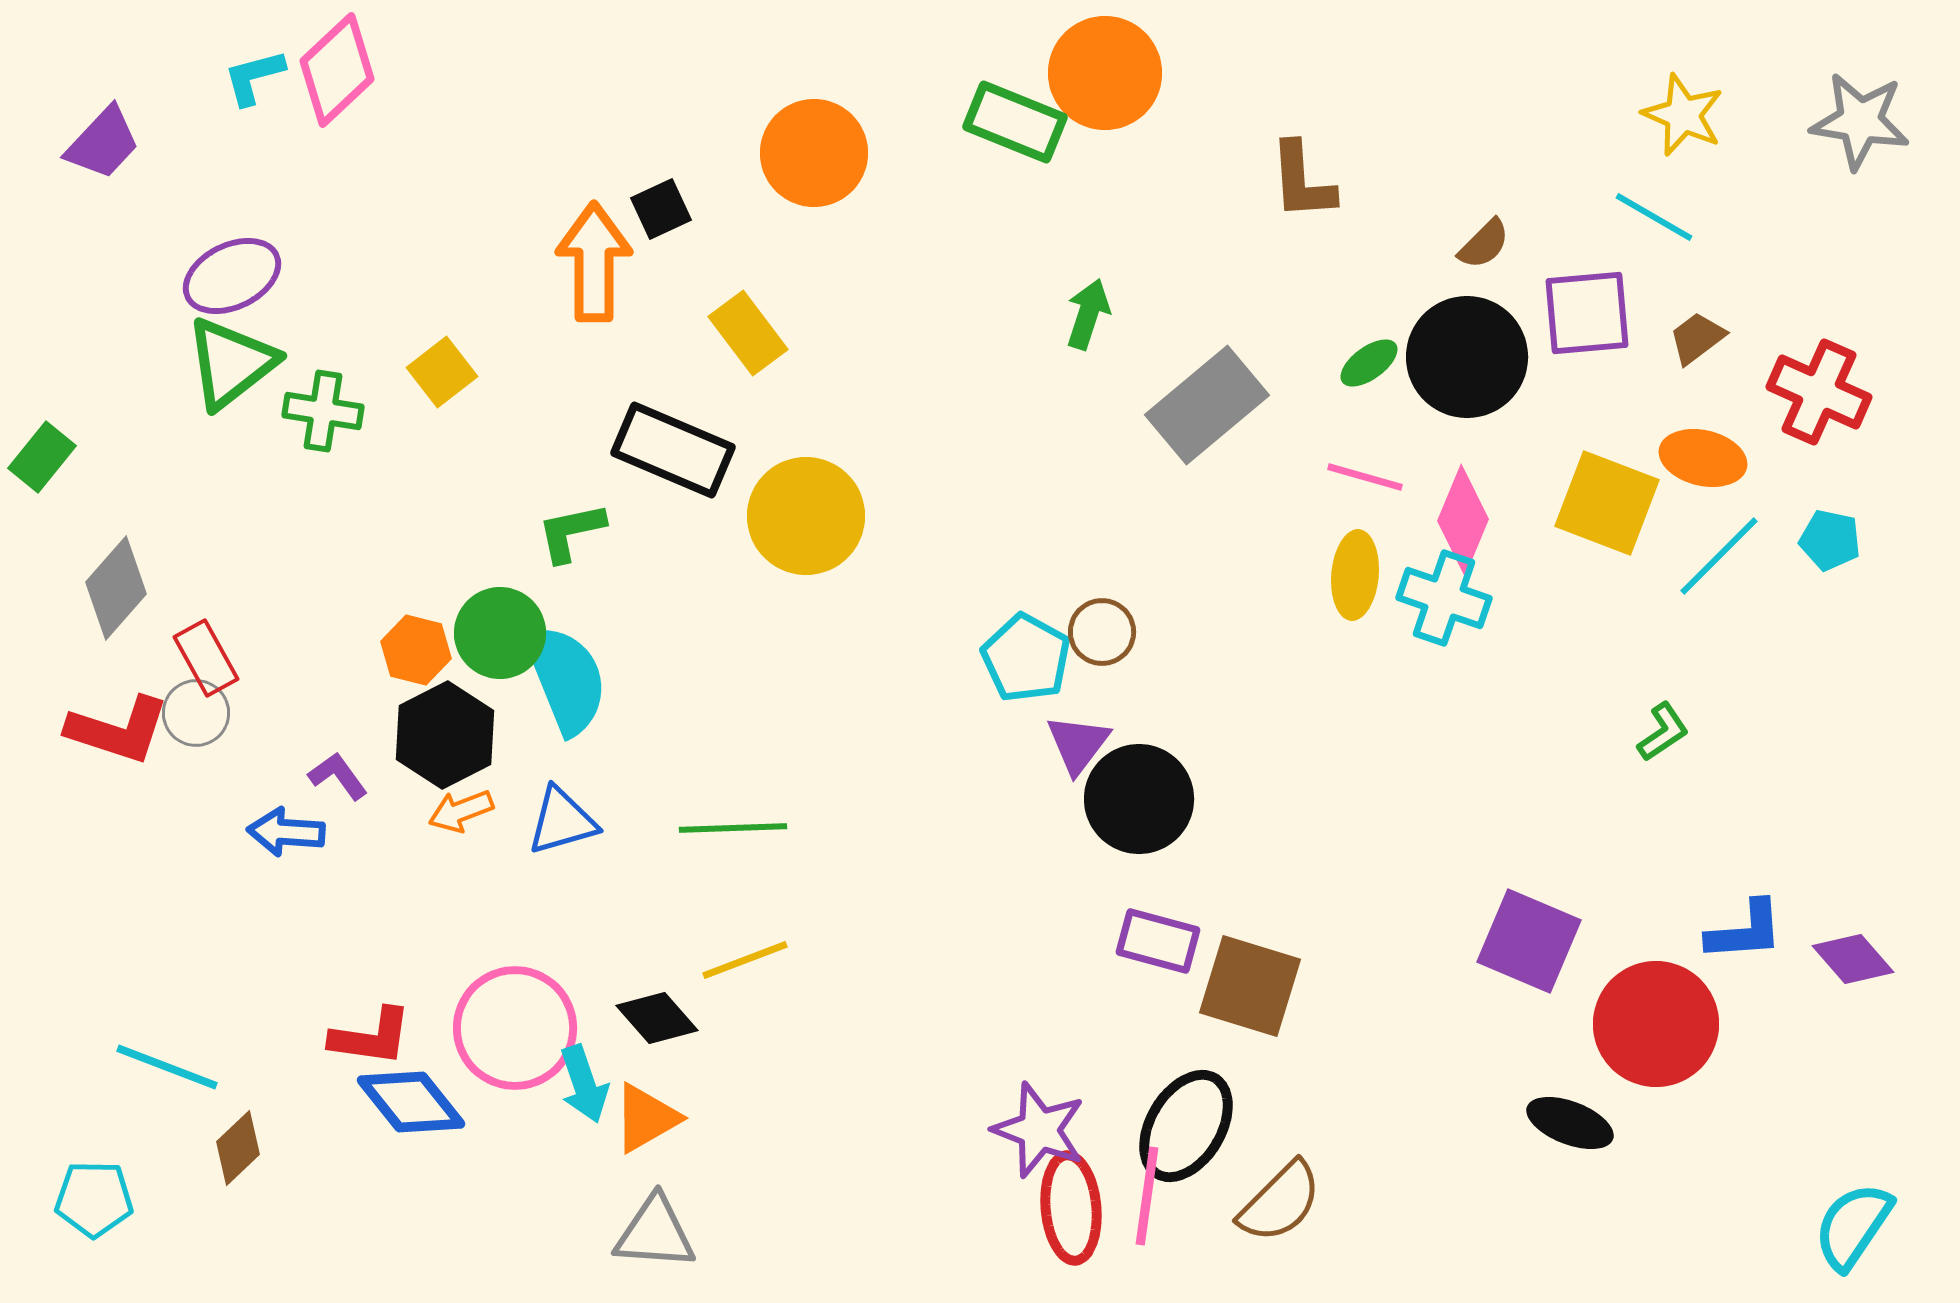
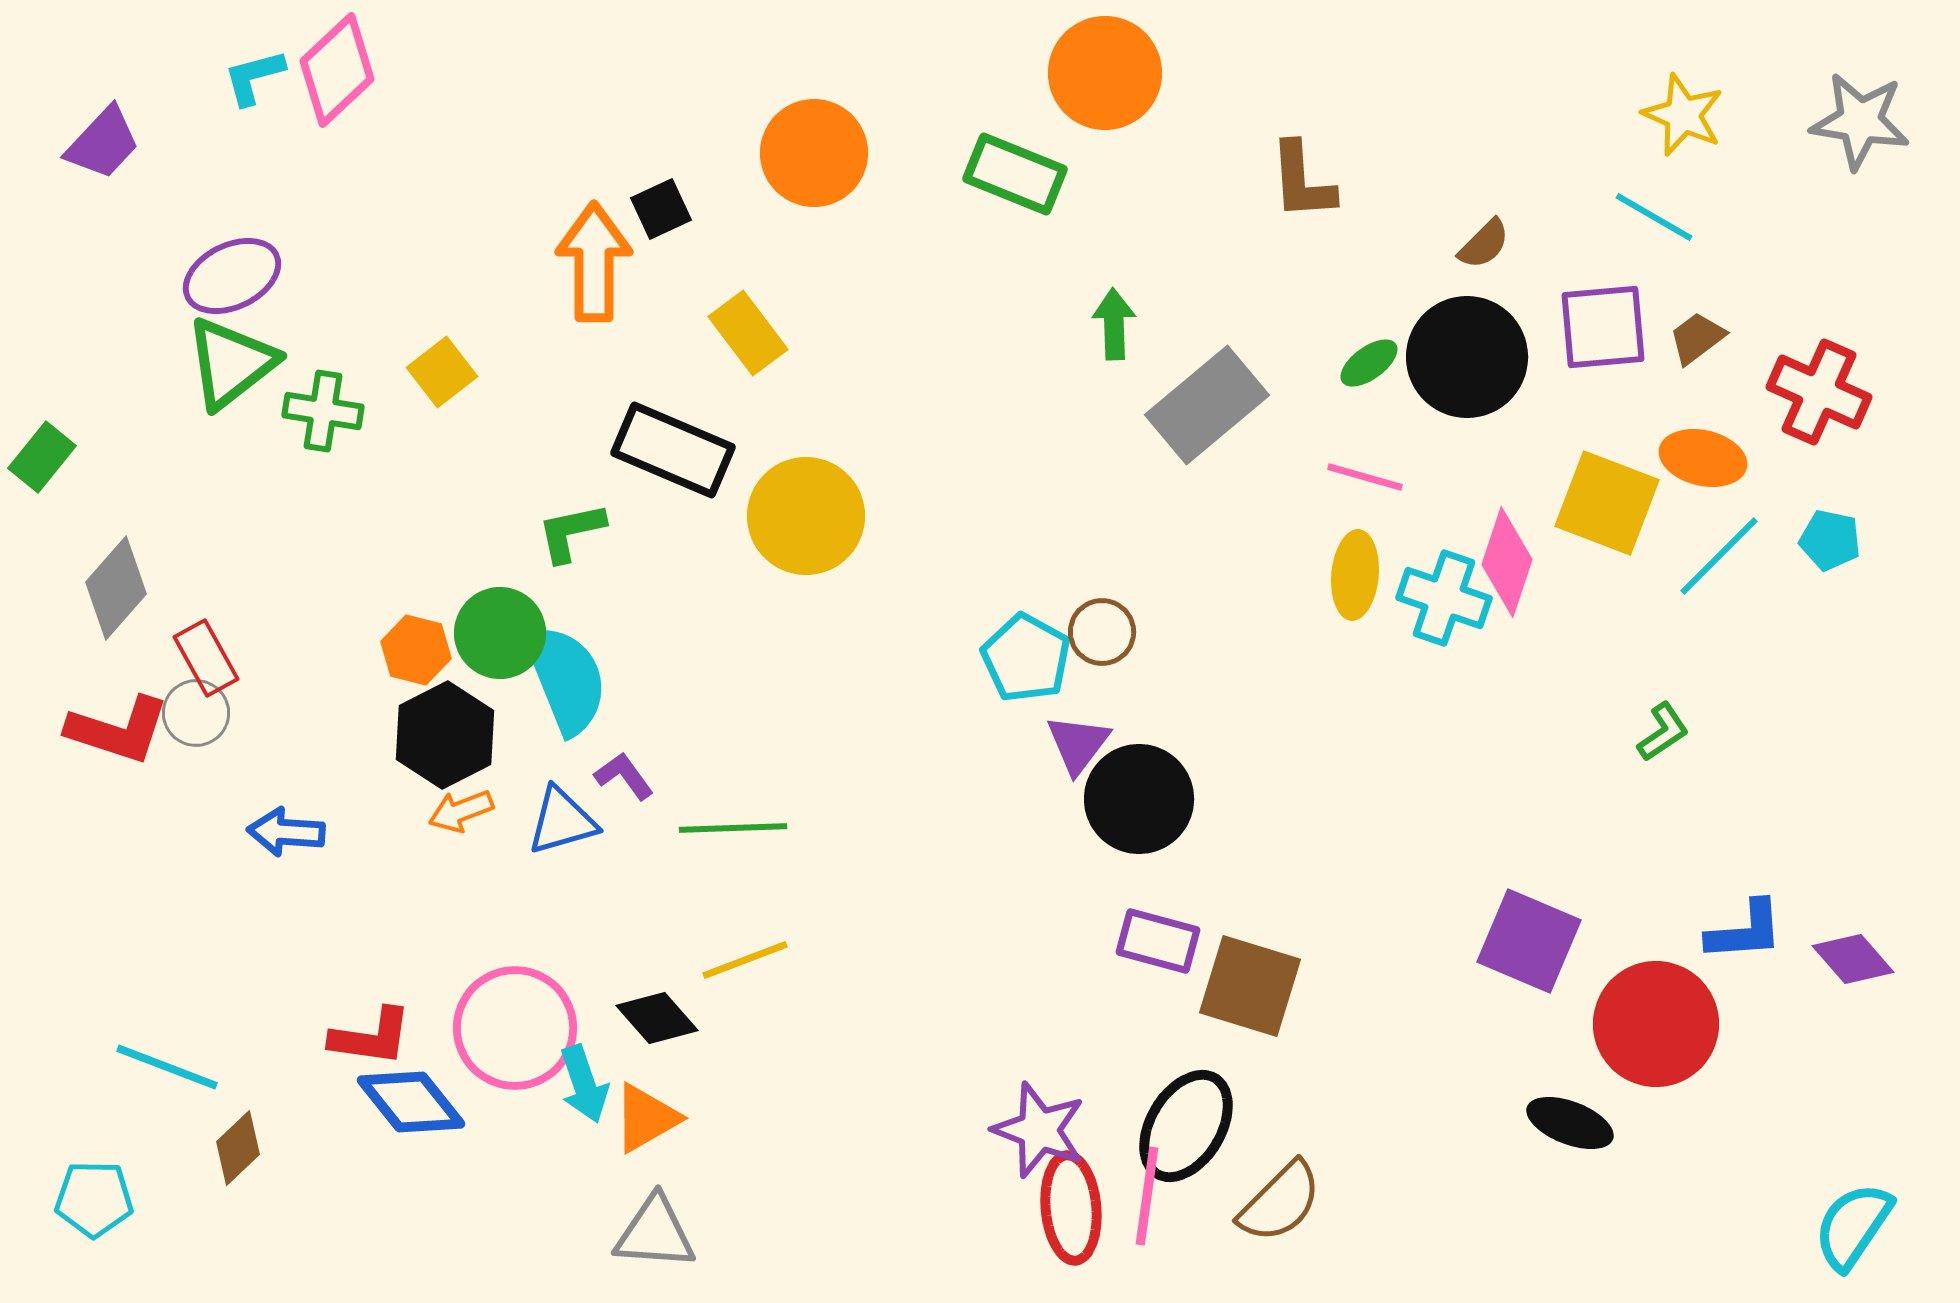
green rectangle at (1015, 122): moved 52 px down
purple square at (1587, 313): moved 16 px right, 14 px down
green arrow at (1088, 314): moved 26 px right, 10 px down; rotated 20 degrees counterclockwise
pink diamond at (1463, 520): moved 44 px right, 42 px down; rotated 4 degrees counterclockwise
purple L-shape at (338, 776): moved 286 px right
